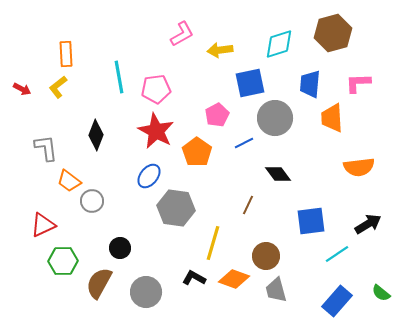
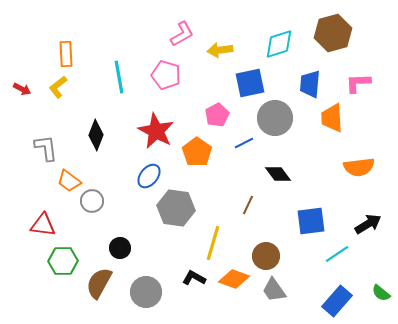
pink pentagon at (156, 89): moved 10 px right, 14 px up; rotated 24 degrees clockwise
red triangle at (43, 225): rotated 32 degrees clockwise
gray trapezoid at (276, 290): moved 2 px left; rotated 20 degrees counterclockwise
